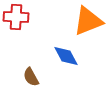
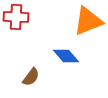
blue diamond: rotated 12 degrees counterclockwise
brown semicircle: rotated 114 degrees counterclockwise
